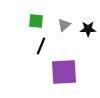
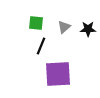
green square: moved 2 px down
gray triangle: moved 2 px down
purple square: moved 6 px left, 2 px down
